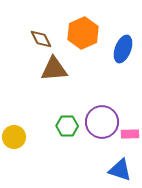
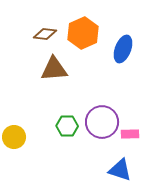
brown diamond: moved 4 px right, 5 px up; rotated 55 degrees counterclockwise
